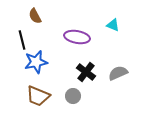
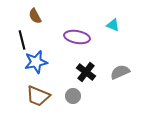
gray semicircle: moved 2 px right, 1 px up
